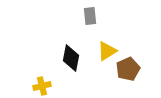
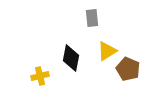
gray rectangle: moved 2 px right, 2 px down
brown pentagon: rotated 25 degrees counterclockwise
yellow cross: moved 2 px left, 10 px up
